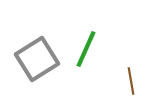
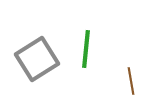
green line: rotated 18 degrees counterclockwise
